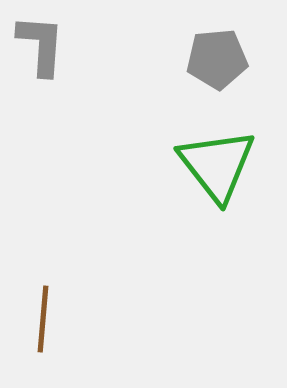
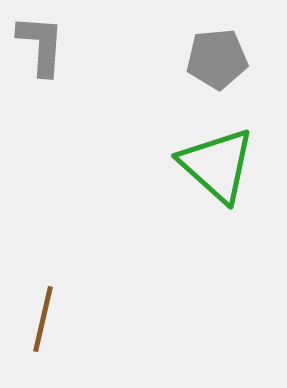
green triangle: rotated 10 degrees counterclockwise
brown line: rotated 8 degrees clockwise
